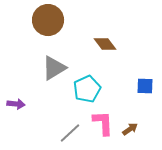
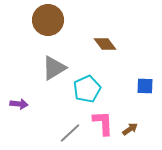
purple arrow: moved 3 px right
